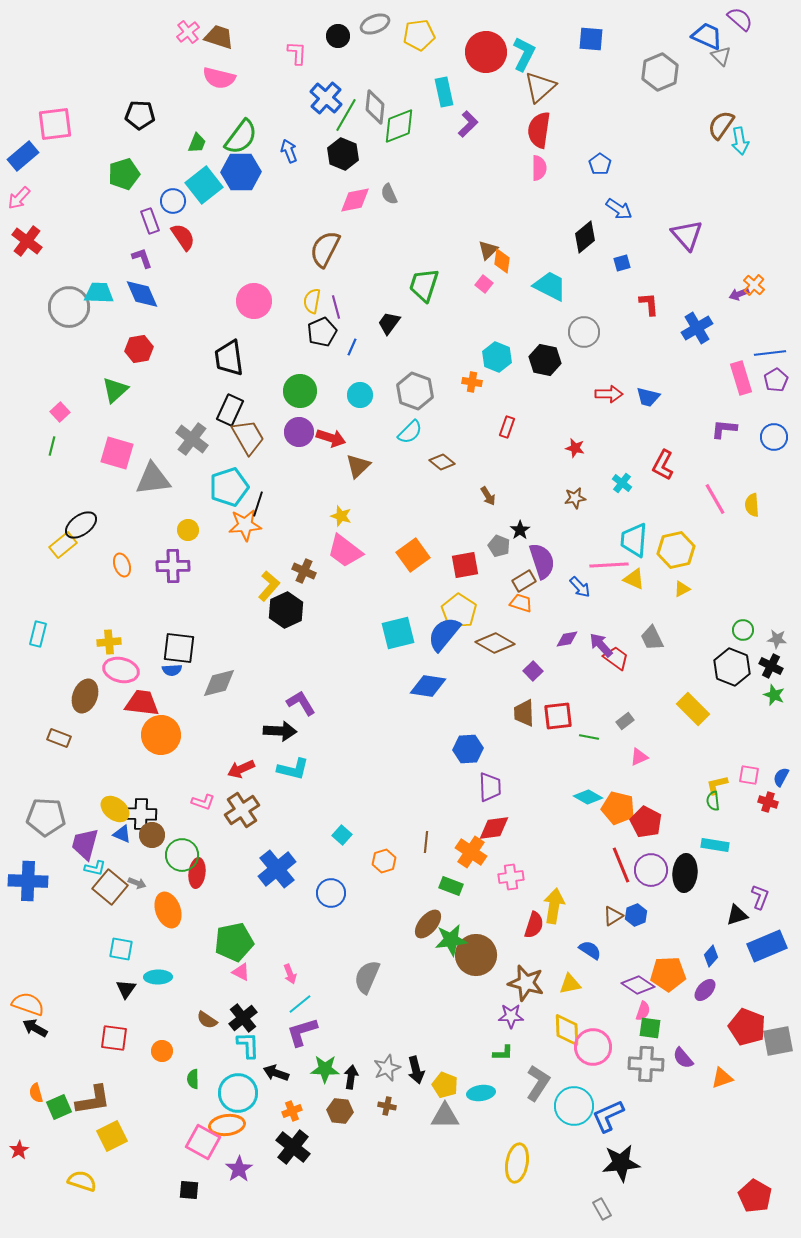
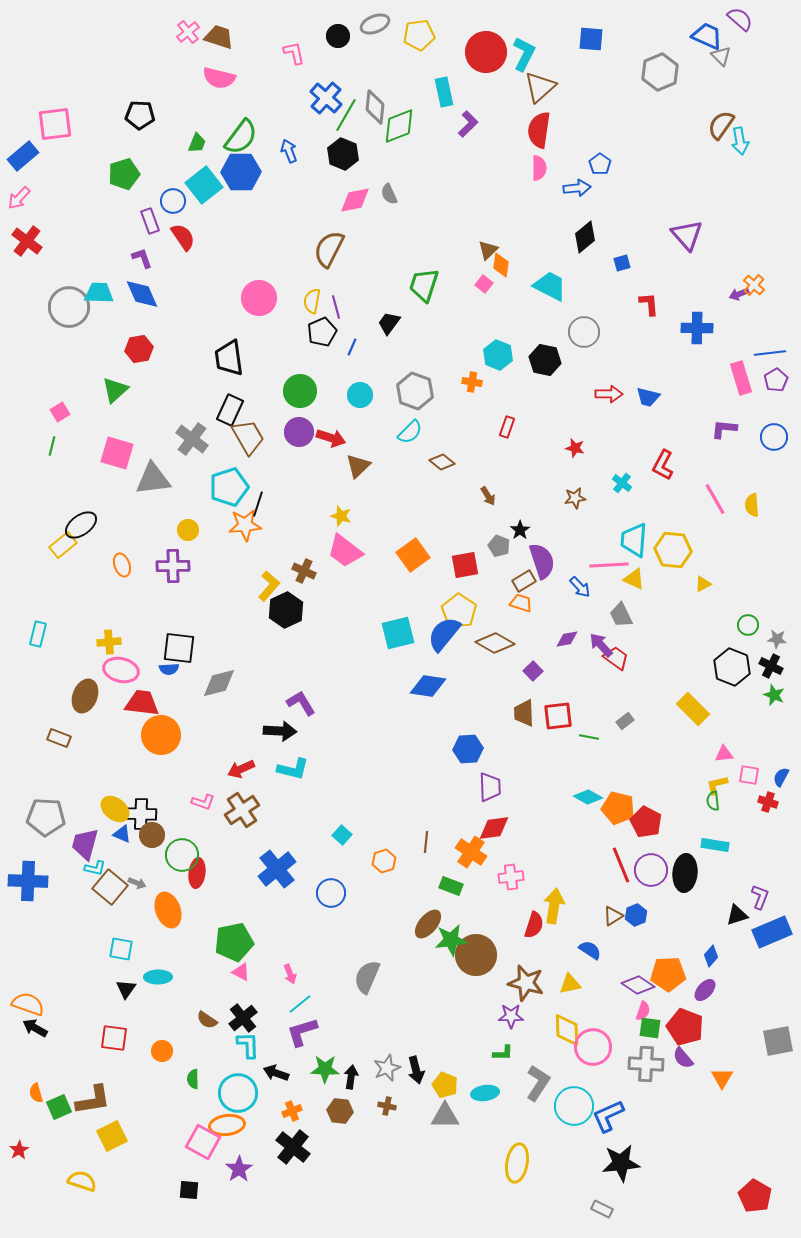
pink L-shape at (297, 53): moved 3 px left; rotated 15 degrees counterclockwise
blue arrow at (619, 209): moved 42 px left, 21 px up; rotated 40 degrees counterclockwise
brown semicircle at (325, 249): moved 4 px right
orange diamond at (502, 261): moved 1 px left, 4 px down
pink circle at (254, 301): moved 5 px right, 3 px up
blue cross at (697, 328): rotated 32 degrees clockwise
cyan hexagon at (497, 357): moved 1 px right, 2 px up
pink square at (60, 412): rotated 12 degrees clockwise
yellow hexagon at (676, 550): moved 3 px left; rotated 18 degrees clockwise
yellow triangle at (682, 589): moved 21 px right, 5 px up
green circle at (743, 630): moved 5 px right, 5 px up
gray trapezoid at (652, 638): moved 31 px left, 23 px up
blue semicircle at (172, 670): moved 3 px left, 1 px up
pink triangle at (639, 757): moved 85 px right, 3 px up; rotated 18 degrees clockwise
blue rectangle at (767, 946): moved 5 px right, 14 px up
red pentagon at (747, 1027): moved 62 px left
orange triangle at (722, 1078): rotated 40 degrees counterclockwise
cyan ellipse at (481, 1093): moved 4 px right
gray rectangle at (602, 1209): rotated 35 degrees counterclockwise
